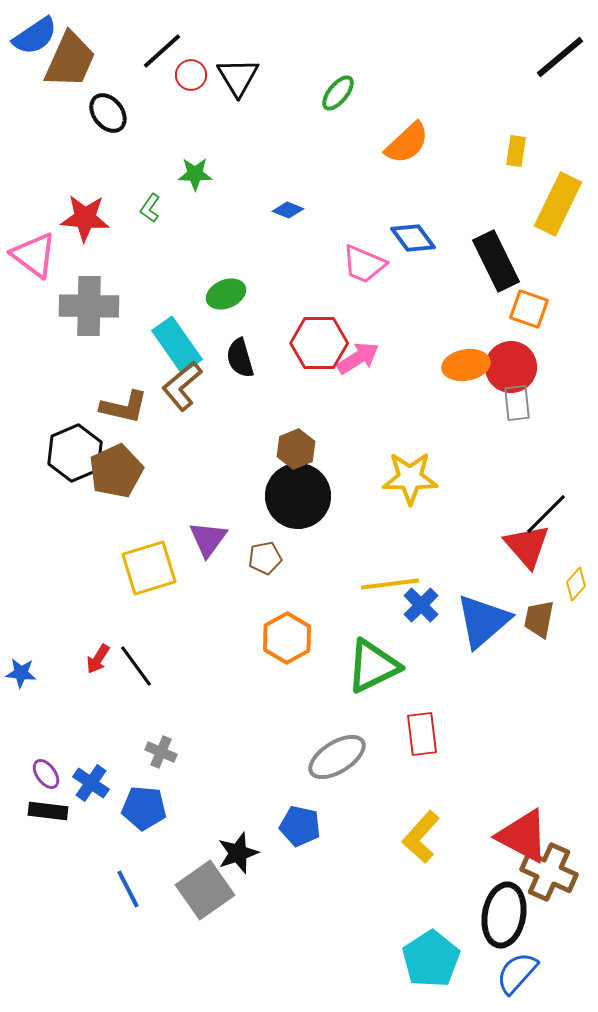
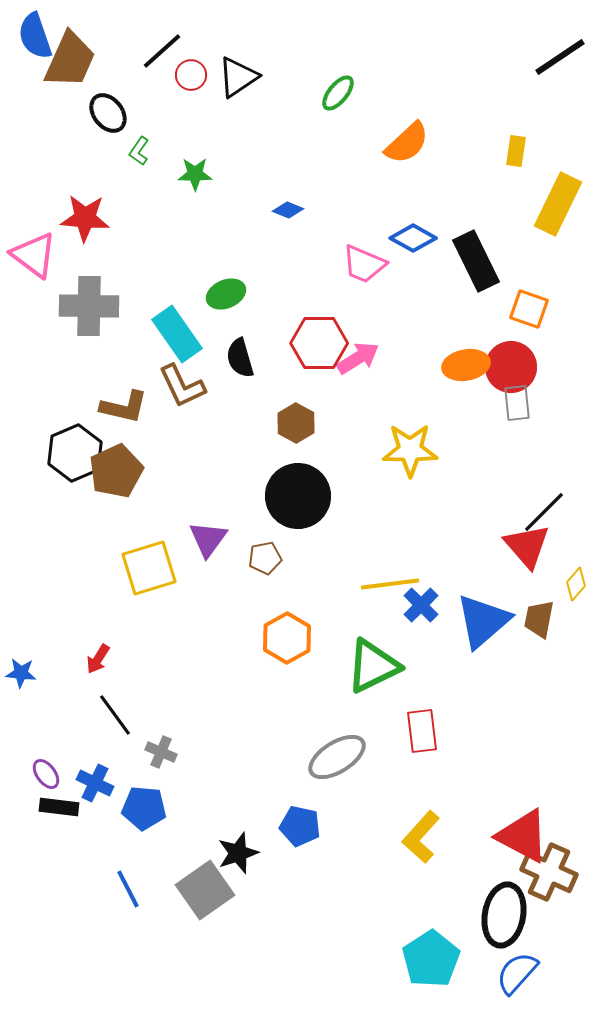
blue semicircle at (35, 36): rotated 105 degrees clockwise
black line at (560, 57): rotated 6 degrees clockwise
black triangle at (238, 77): rotated 27 degrees clockwise
green L-shape at (150, 208): moved 11 px left, 57 px up
blue diamond at (413, 238): rotated 24 degrees counterclockwise
black rectangle at (496, 261): moved 20 px left
cyan rectangle at (177, 345): moved 11 px up
brown L-shape at (182, 386): rotated 75 degrees counterclockwise
brown hexagon at (296, 449): moved 26 px up; rotated 9 degrees counterclockwise
yellow star at (410, 478): moved 28 px up
black line at (546, 514): moved 2 px left, 2 px up
black line at (136, 666): moved 21 px left, 49 px down
red rectangle at (422, 734): moved 3 px up
blue cross at (91, 783): moved 4 px right; rotated 9 degrees counterclockwise
black rectangle at (48, 811): moved 11 px right, 4 px up
